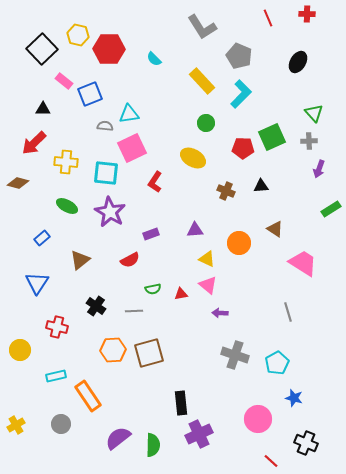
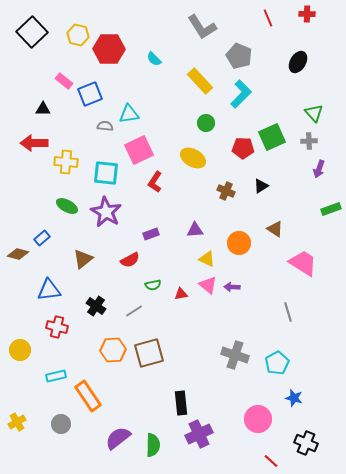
black square at (42, 49): moved 10 px left, 17 px up
yellow rectangle at (202, 81): moved 2 px left
red arrow at (34, 143): rotated 44 degrees clockwise
pink square at (132, 148): moved 7 px right, 2 px down
brown diamond at (18, 183): moved 71 px down
black triangle at (261, 186): rotated 28 degrees counterclockwise
green rectangle at (331, 209): rotated 12 degrees clockwise
purple star at (110, 212): moved 4 px left
brown triangle at (80, 260): moved 3 px right, 1 px up
blue triangle at (37, 283): moved 12 px right, 7 px down; rotated 50 degrees clockwise
green semicircle at (153, 289): moved 4 px up
gray line at (134, 311): rotated 30 degrees counterclockwise
purple arrow at (220, 313): moved 12 px right, 26 px up
yellow cross at (16, 425): moved 1 px right, 3 px up
